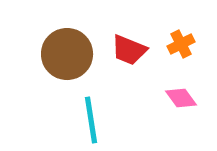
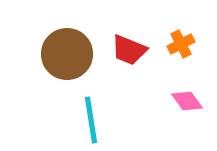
pink diamond: moved 6 px right, 3 px down
